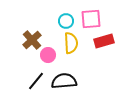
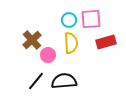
cyan circle: moved 3 px right, 1 px up
red rectangle: moved 2 px right, 1 px down
